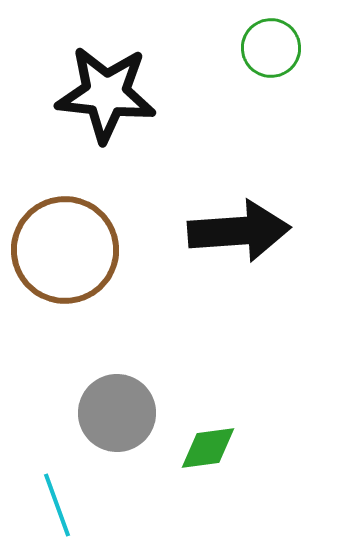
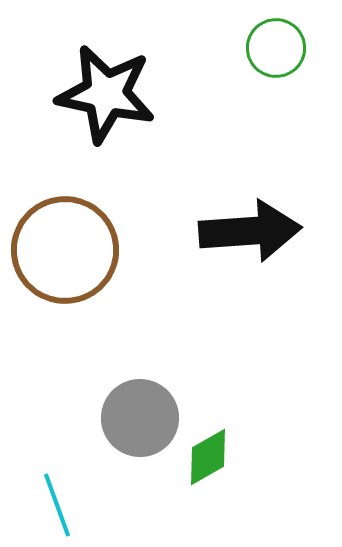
green circle: moved 5 px right
black star: rotated 6 degrees clockwise
black arrow: moved 11 px right
gray circle: moved 23 px right, 5 px down
green diamond: moved 9 px down; rotated 22 degrees counterclockwise
